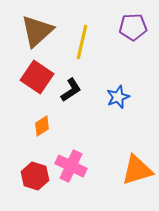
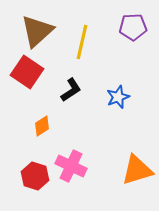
red square: moved 10 px left, 5 px up
